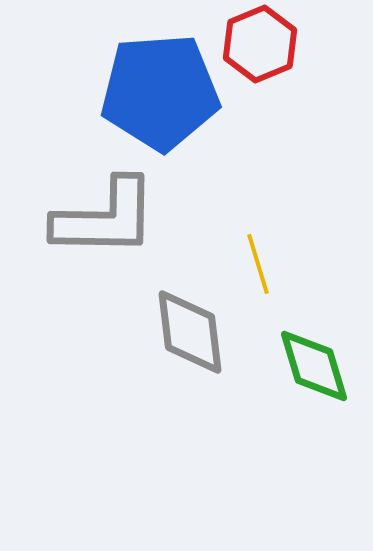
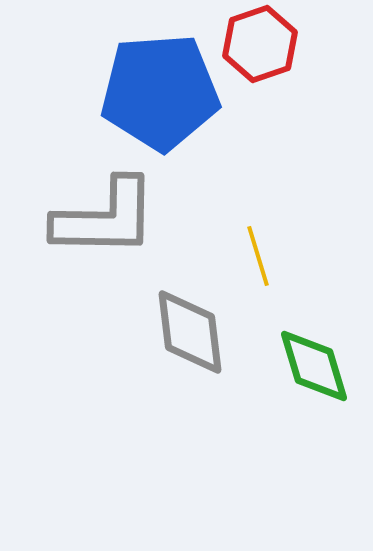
red hexagon: rotated 4 degrees clockwise
yellow line: moved 8 px up
